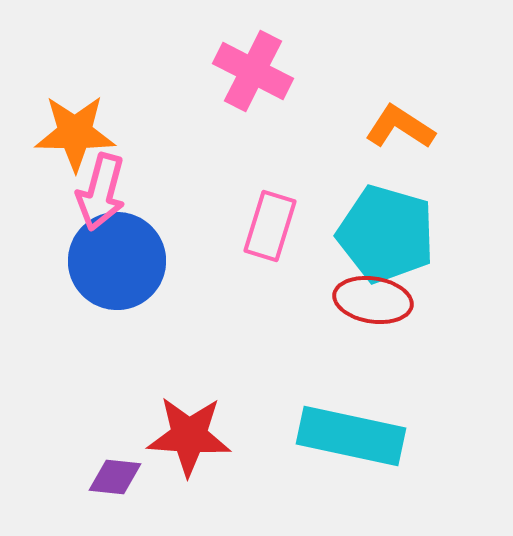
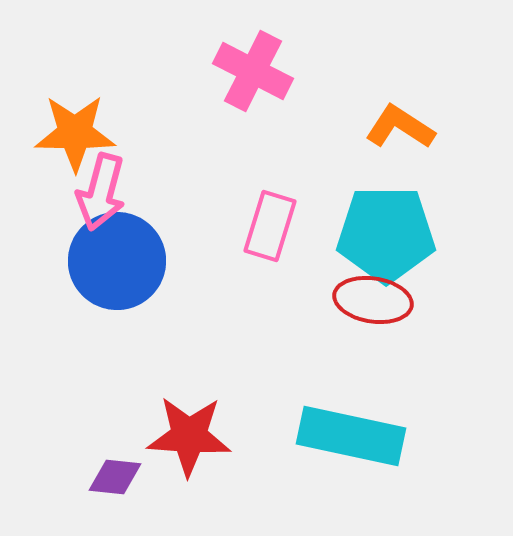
cyan pentagon: rotated 16 degrees counterclockwise
